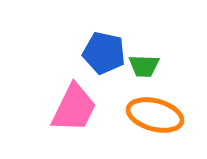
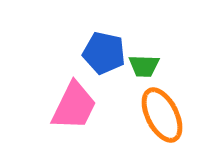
pink trapezoid: moved 2 px up
orange ellipse: moved 7 px right; rotated 48 degrees clockwise
